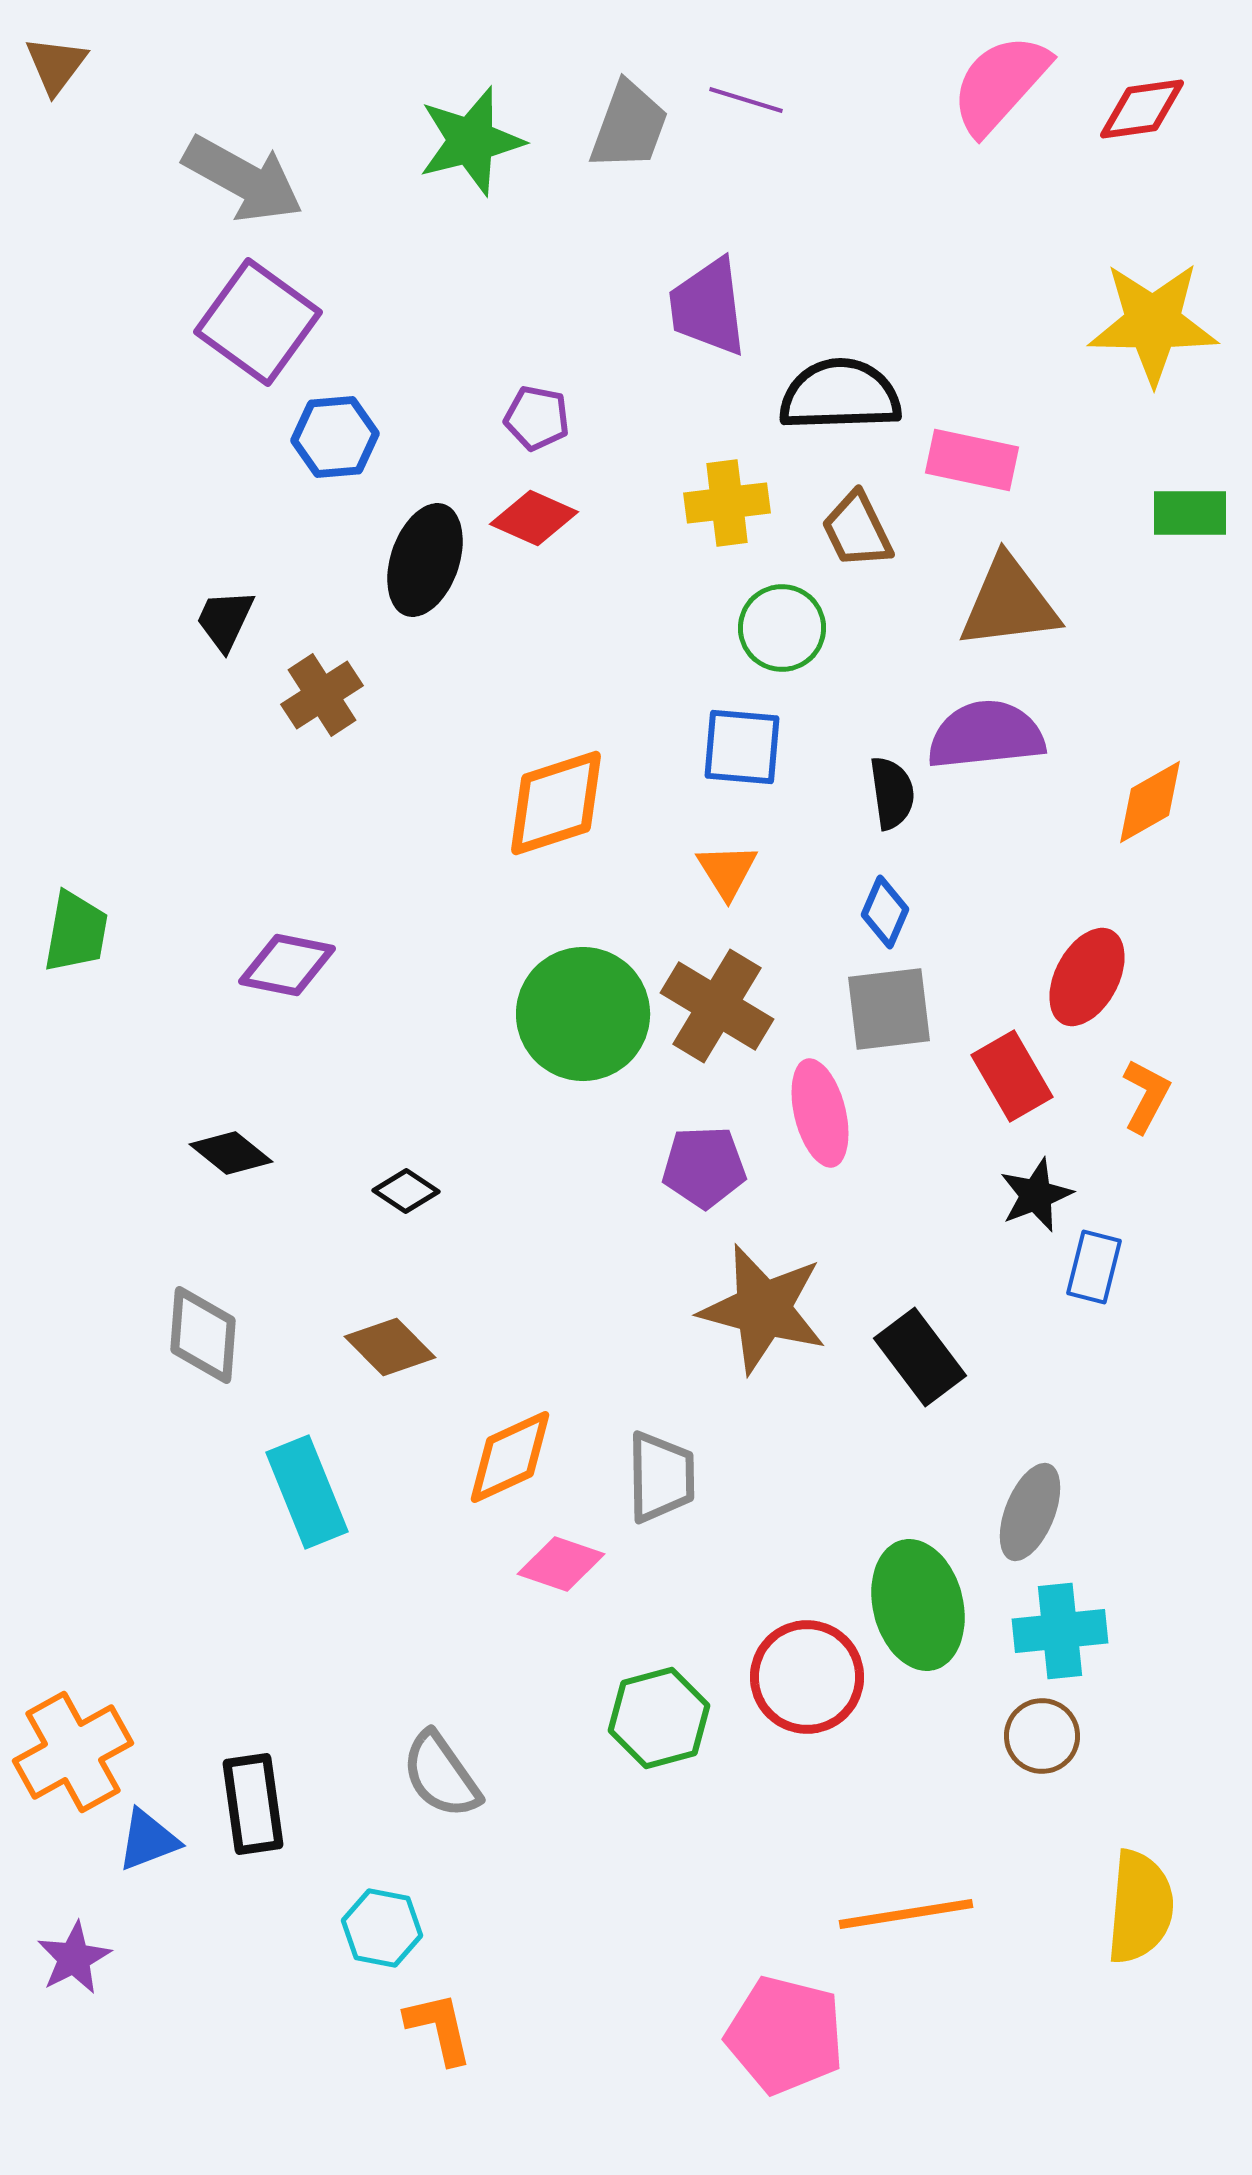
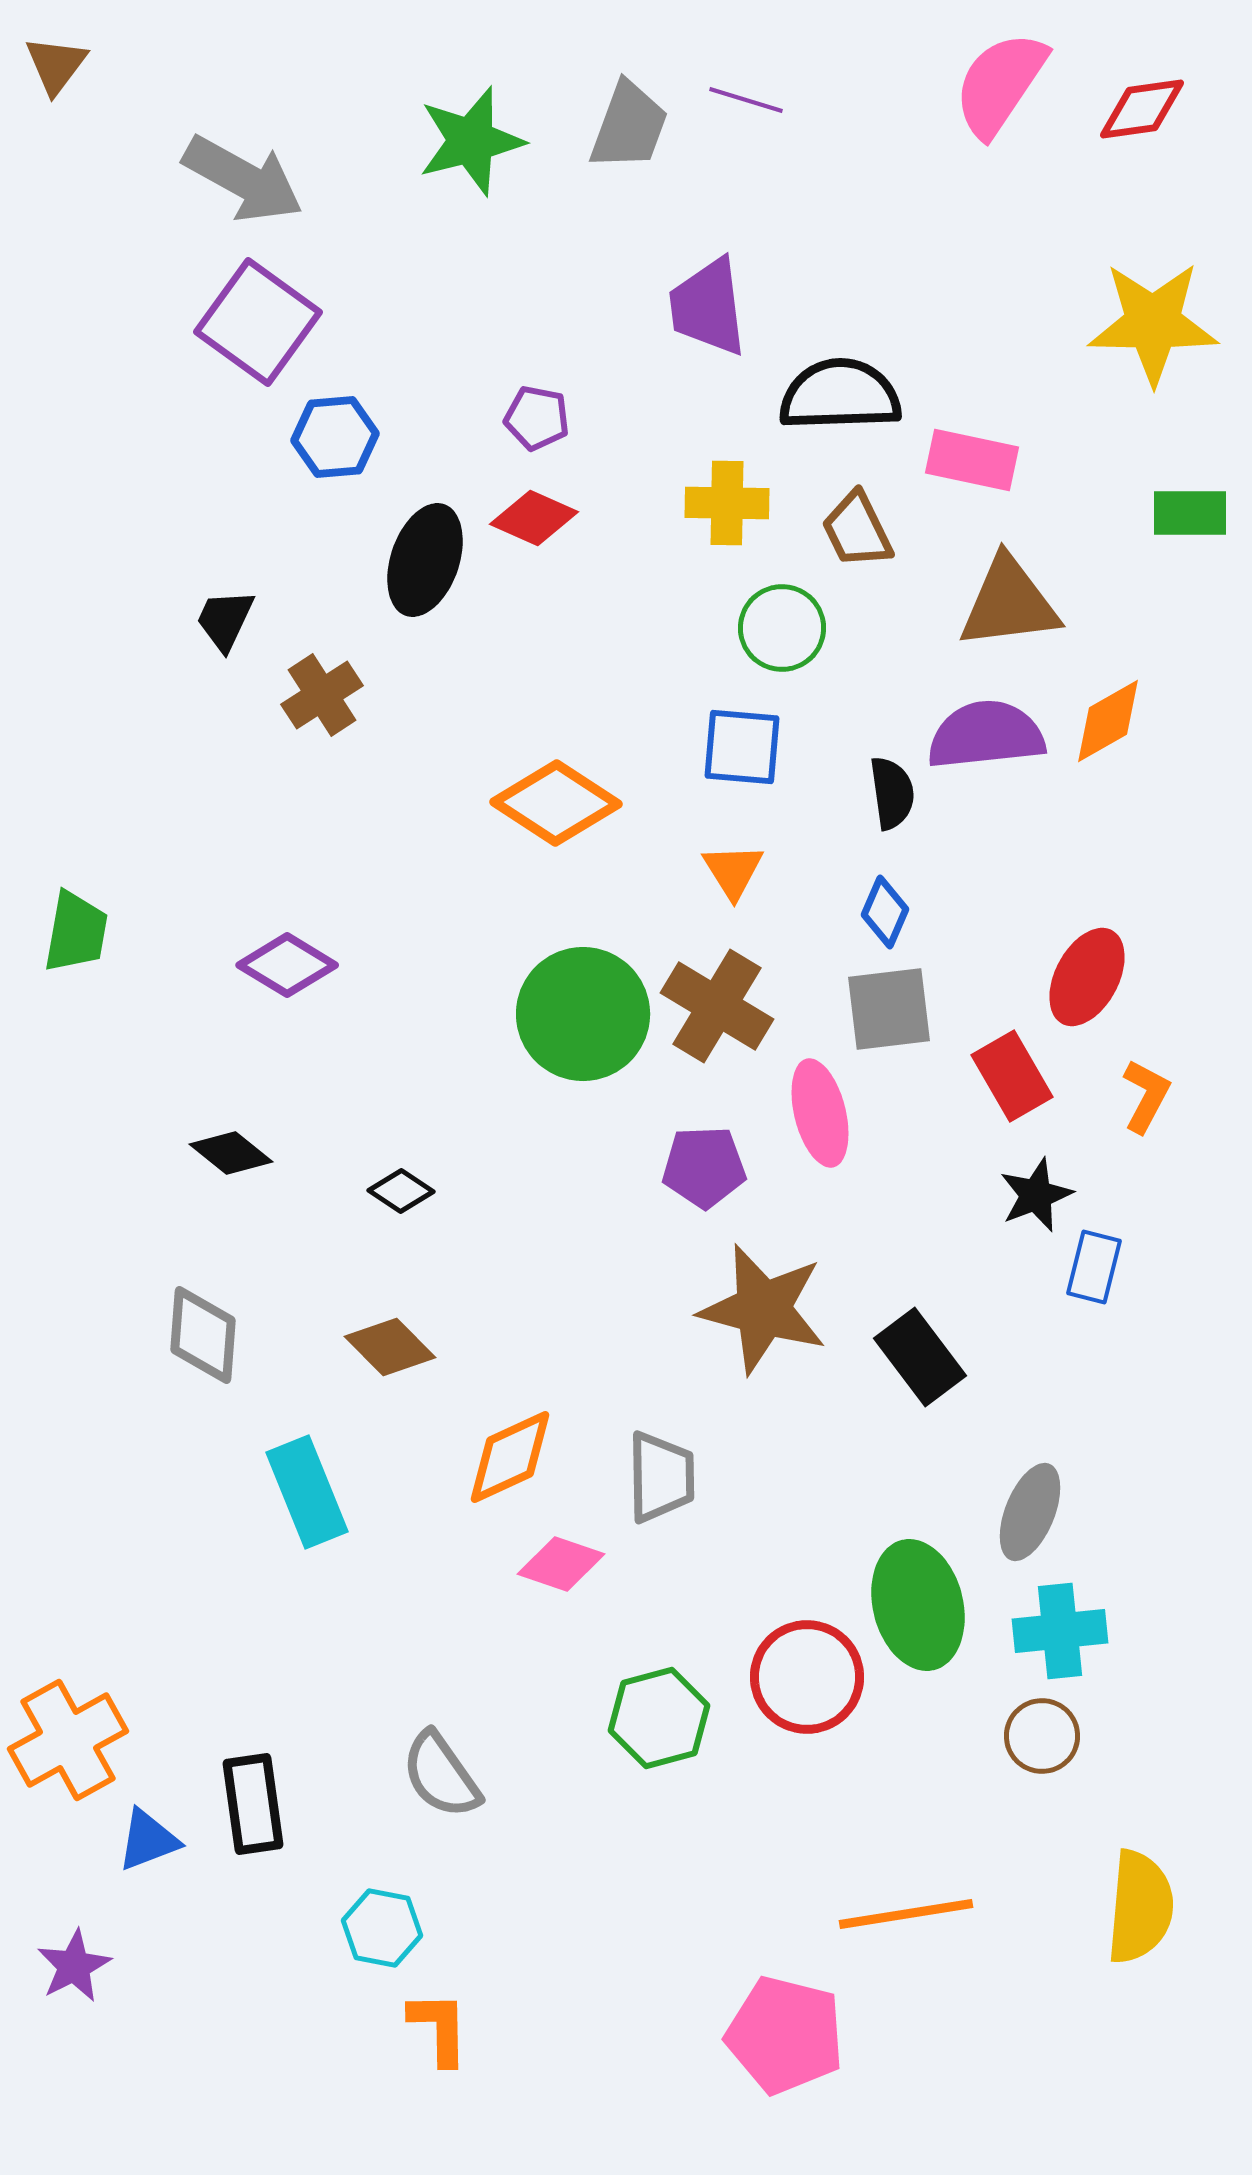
pink semicircle at (1000, 84): rotated 8 degrees counterclockwise
yellow cross at (727, 503): rotated 8 degrees clockwise
orange diamond at (1150, 802): moved 42 px left, 81 px up
orange diamond at (556, 803): rotated 51 degrees clockwise
orange triangle at (727, 871): moved 6 px right
purple diamond at (287, 965): rotated 20 degrees clockwise
black diamond at (406, 1191): moved 5 px left
orange cross at (73, 1752): moved 5 px left, 12 px up
purple star at (74, 1958): moved 8 px down
orange L-shape at (439, 2028): rotated 12 degrees clockwise
